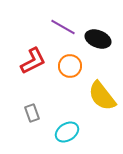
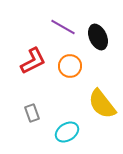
black ellipse: moved 2 px up; rotated 45 degrees clockwise
yellow semicircle: moved 8 px down
